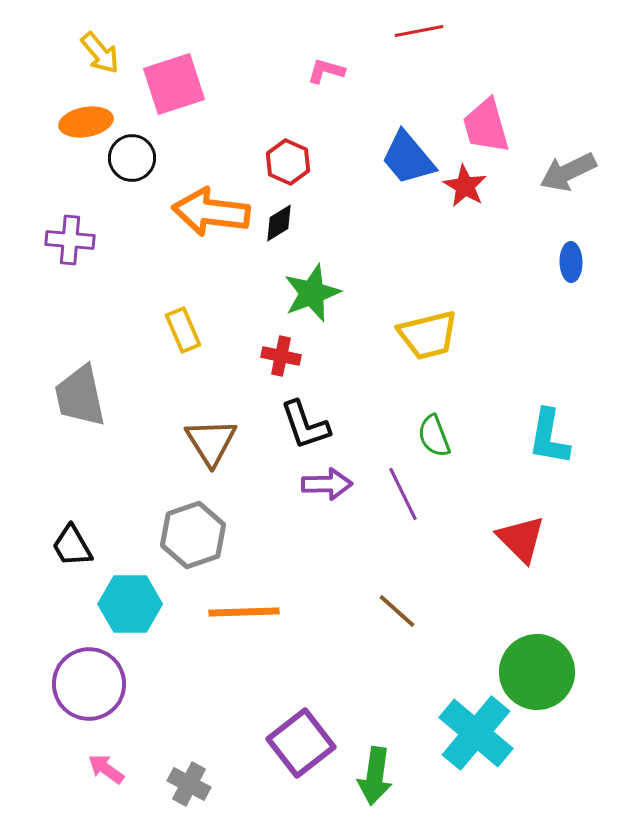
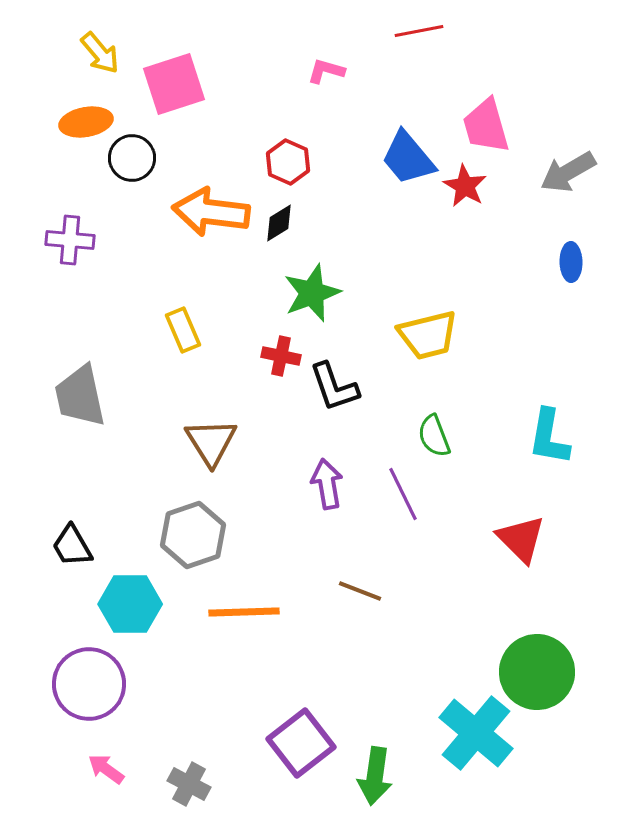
gray arrow: rotated 4 degrees counterclockwise
black L-shape: moved 29 px right, 38 px up
purple arrow: rotated 99 degrees counterclockwise
brown line: moved 37 px left, 20 px up; rotated 21 degrees counterclockwise
